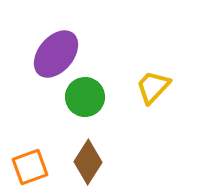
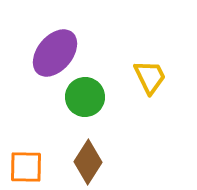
purple ellipse: moved 1 px left, 1 px up
yellow trapezoid: moved 3 px left, 10 px up; rotated 111 degrees clockwise
orange square: moved 4 px left; rotated 21 degrees clockwise
